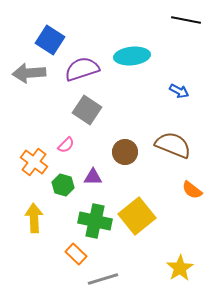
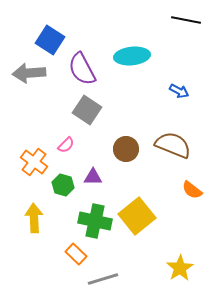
purple semicircle: rotated 100 degrees counterclockwise
brown circle: moved 1 px right, 3 px up
